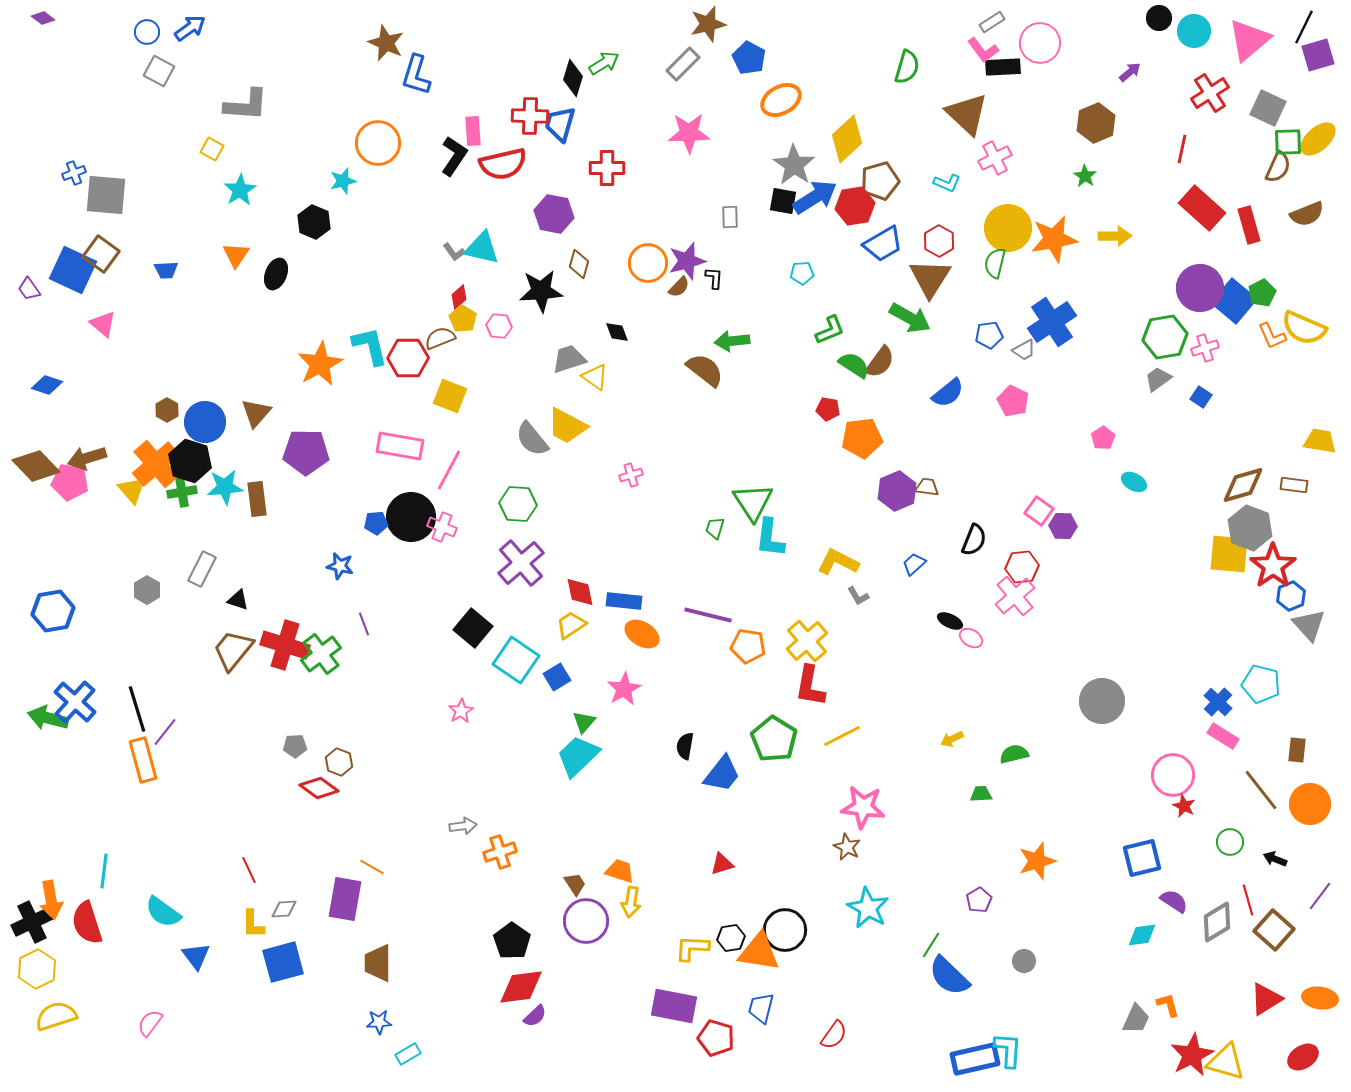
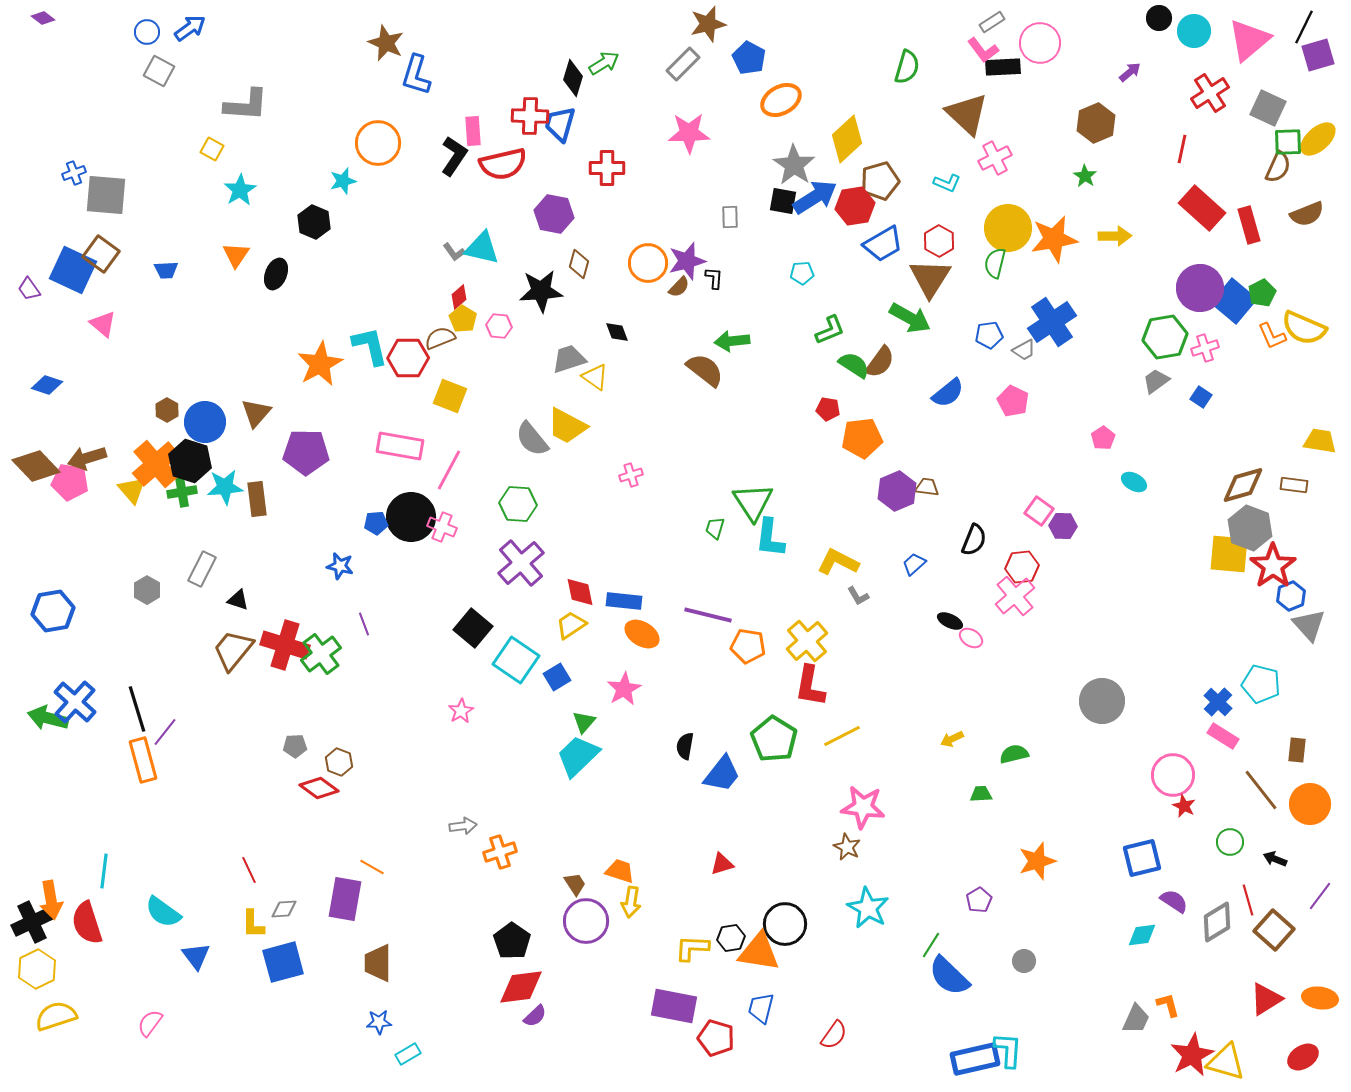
gray trapezoid at (1158, 379): moved 2 px left, 2 px down
black circle at (785, 930): moved 6 px up
